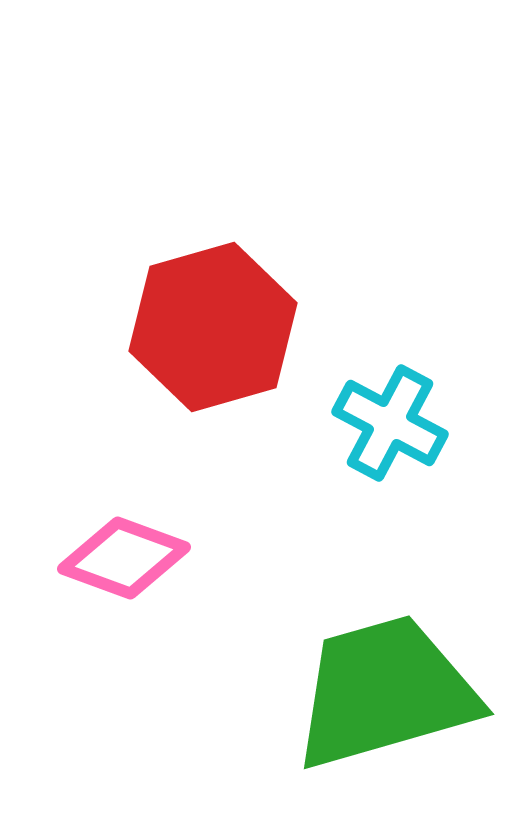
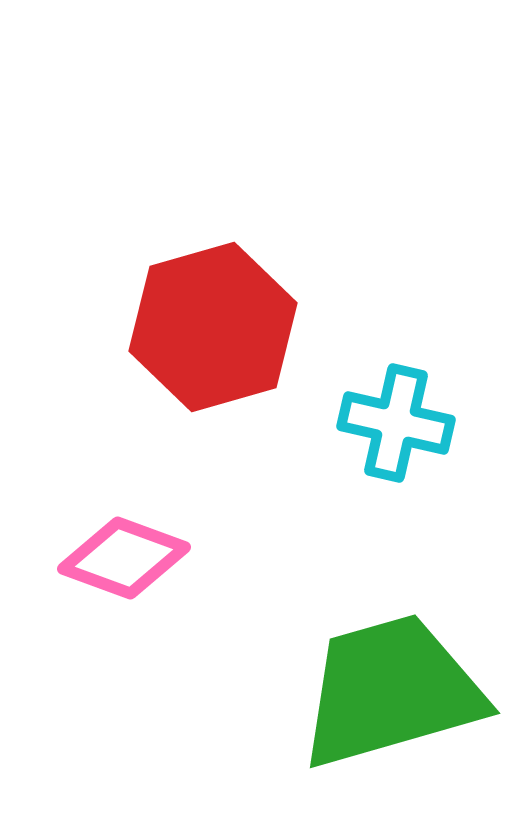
cyan cross: moved 6 px right; rotated 15 degrees counterclockwise
green trapezoid: moved 6 px right, 1 px up
